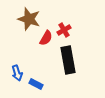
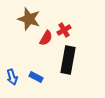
black rectangle: rotated 20 degrees clockwise
blue arrow: moved 5 px left, 4 px down
blue rectangle: moved 7 px up
